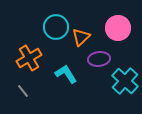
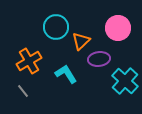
orange triangle: moved 4 px down
orange cross: moved 3 px down
